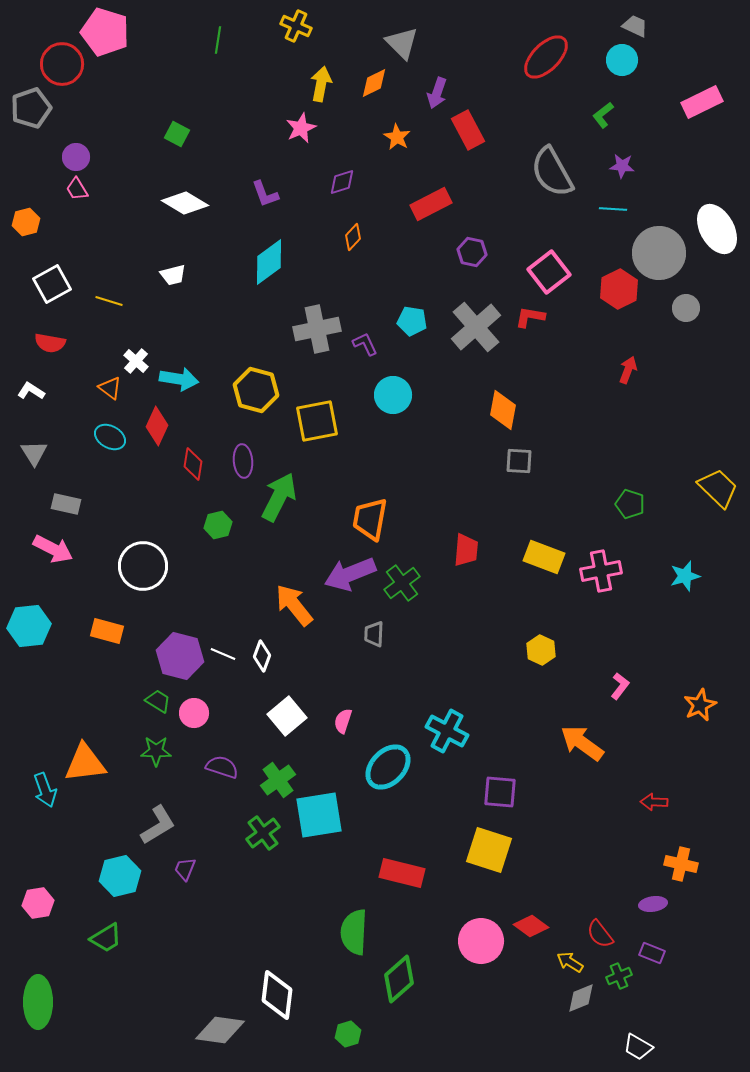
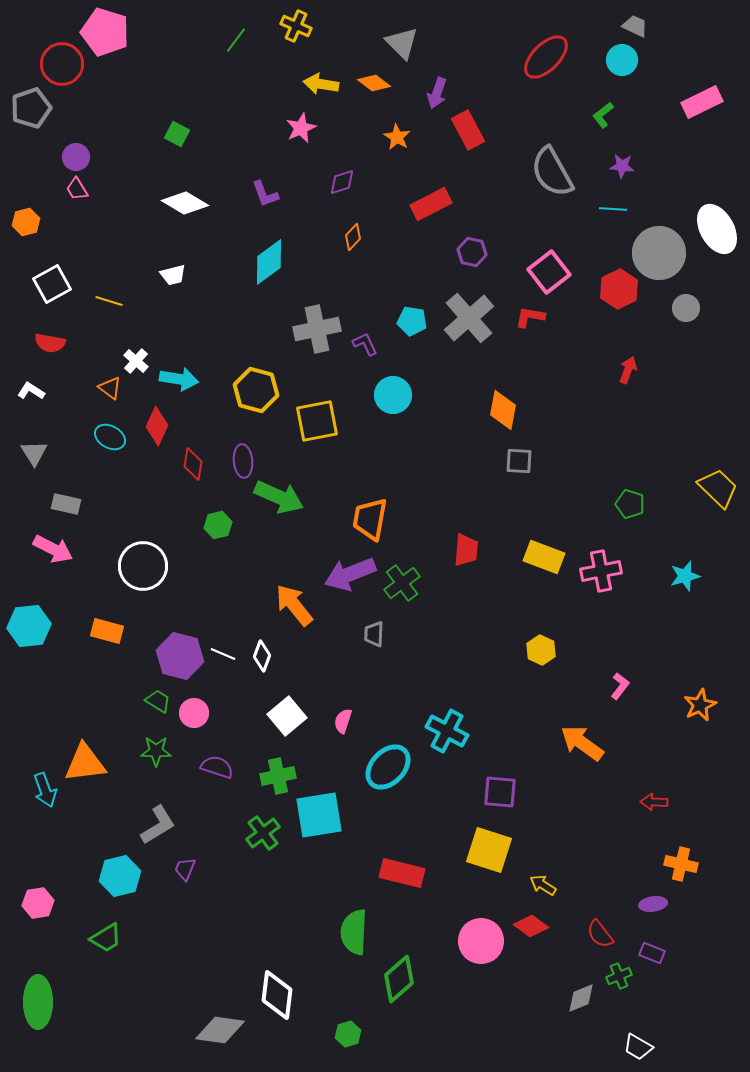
green line at (218, 40): moved 18 px right; rotated 28 degrees clockwise
orange diamond at (374, 83): rotated 64 degrees clockwise
yellow arrow at (321, 84): rotated 92 degrees counterclockwise
gray cross at (476, 327): moved 7 px left, 9 px up
green arrow at (279, 497): rotated 87 degrees clockwise
purple semicircle at (222, 767): moved 5 px left
green cross at (278, 780): moved 4 px up; rotated 24 degrees clockwise
yellow arrow at (570, 962): moved 27 px left, 77 px up
